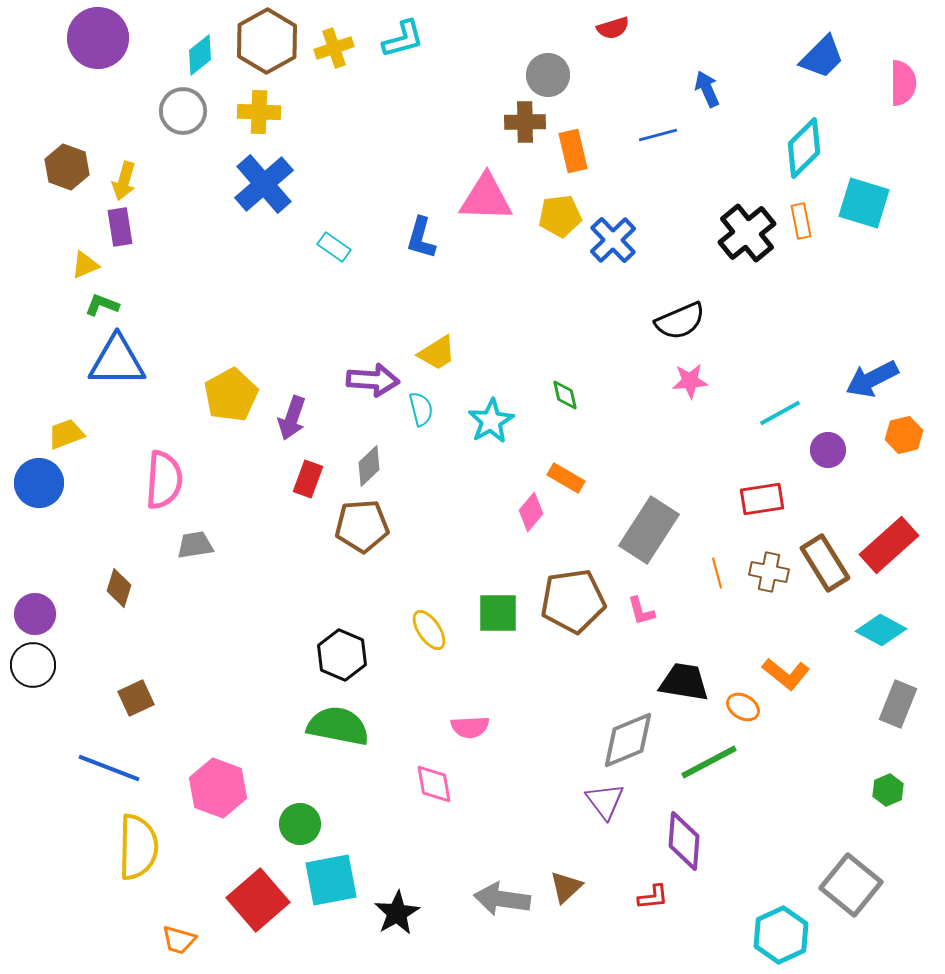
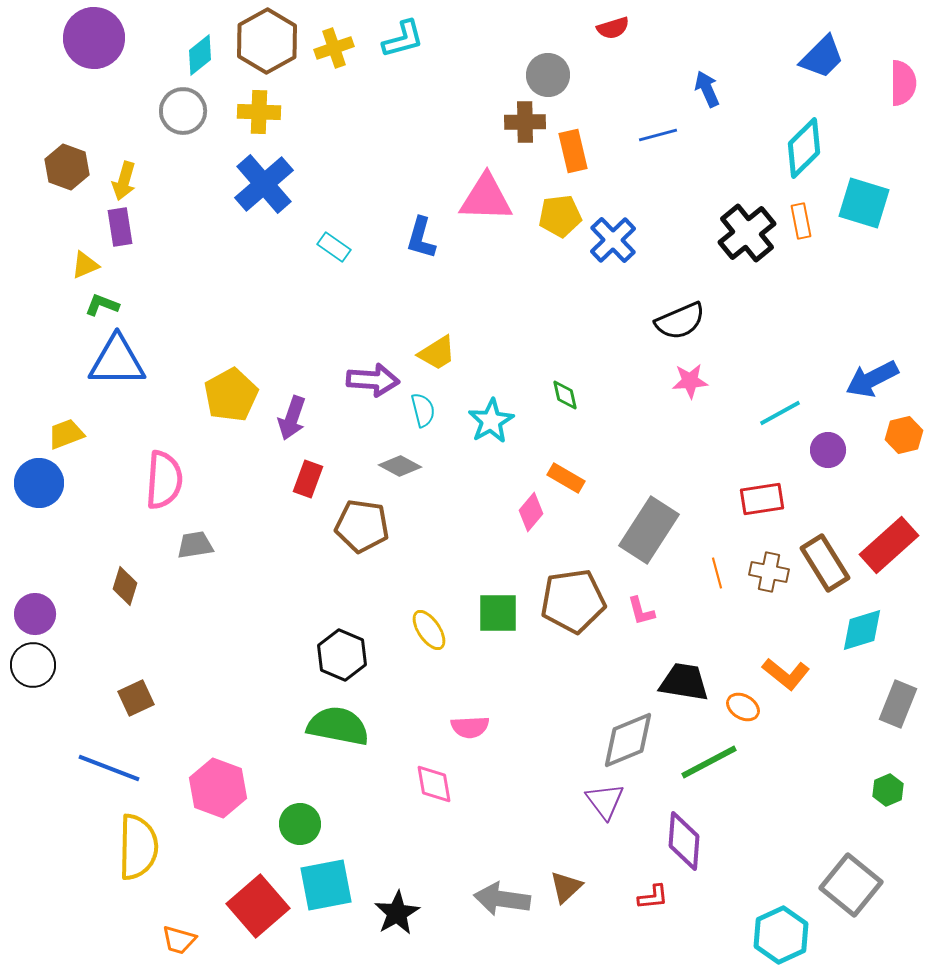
purple circle at (98, 38): moved 4 px left
cyan semicircle at (421, 409): moved 2 px right, 1 px down
gray diamond at (369, 466): moved 31 px right; rotated 72 degrees clockwise
brown pentagon at (362, 526): rotated 12 degrees clockwise
brown diamond at (119, 588): moved 6 px right, 2 px up
cyan diamond at (881, 630): moved 19 px left; rotated 45 degrees counterclockwise
cyan square at (331, 880): moved 5 px left, 5 px down
red square at (258, 900): moved 6 px down
